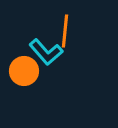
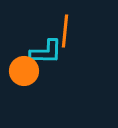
cyan L-shape: rotated 48 degrees counterclockwise
